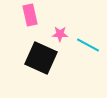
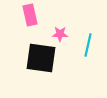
cyan line: rotated 75 degrees clockwise
black square: rotated 16 degrees counterclockwise
